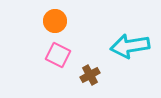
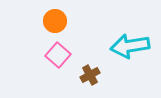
pink square: rotated 15 degrees clockwise
